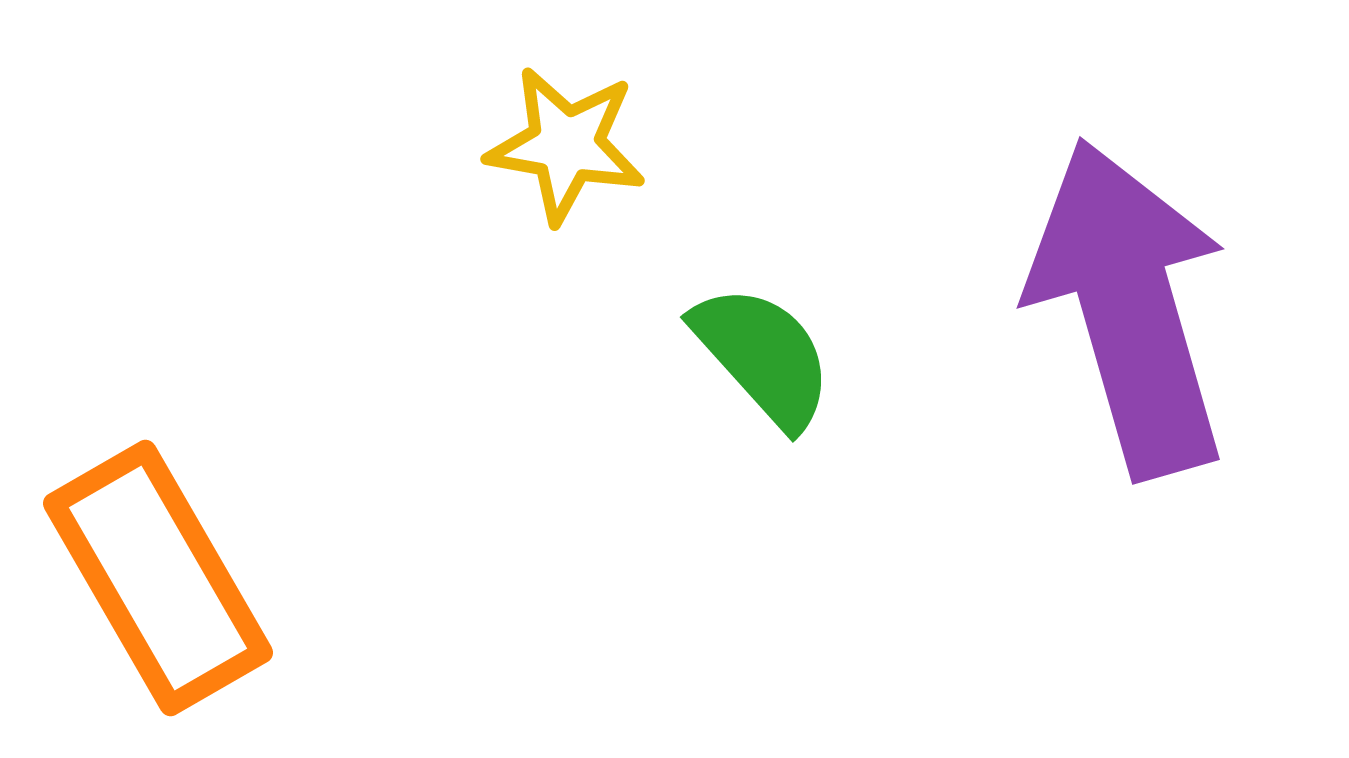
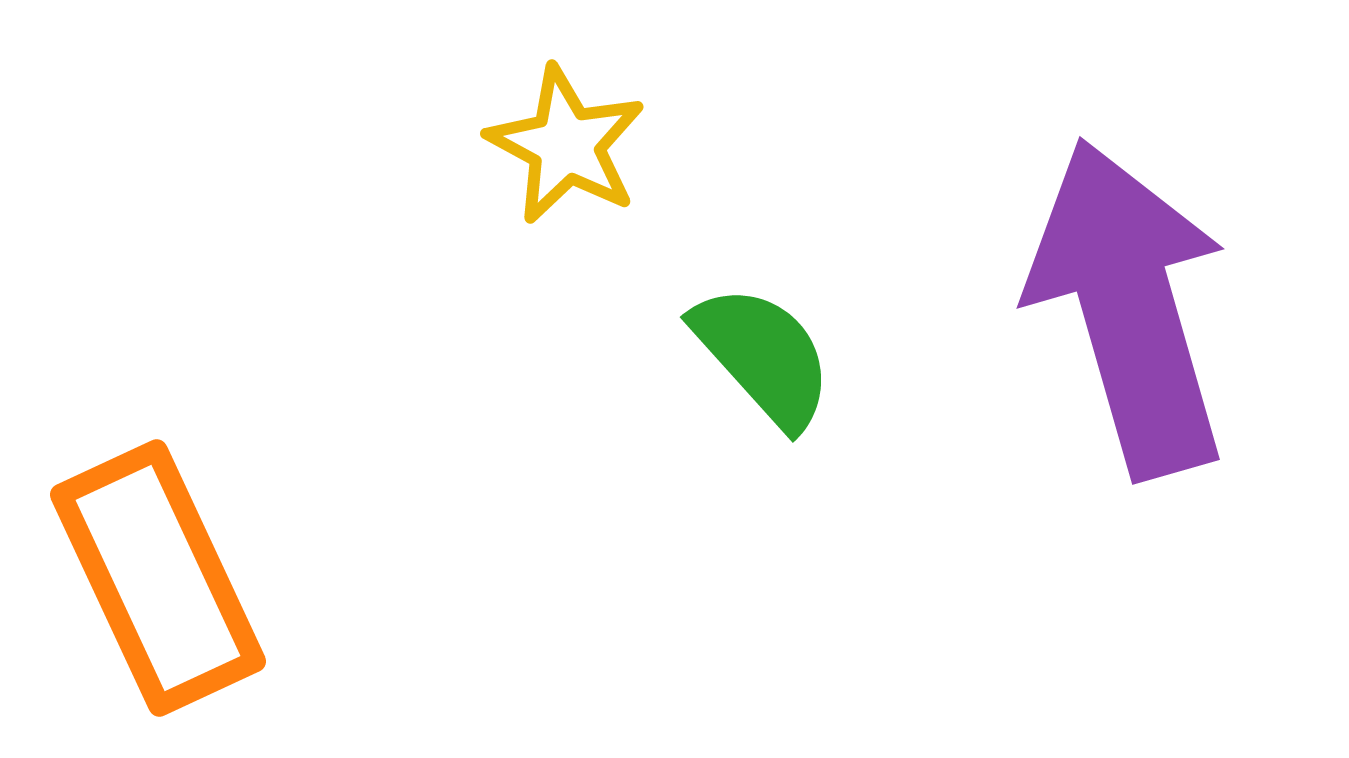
yellow star: rotated 18 degrees clockwise
orange rectangle: rotated 5 degrees clockwise
